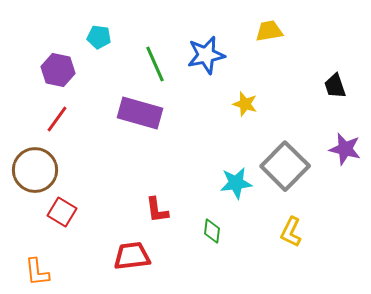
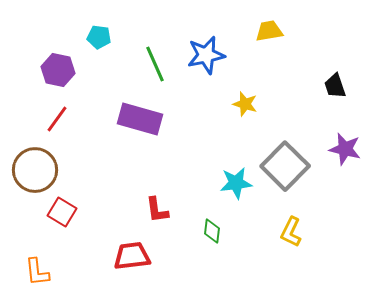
purple rectangle: moved 6 px down
